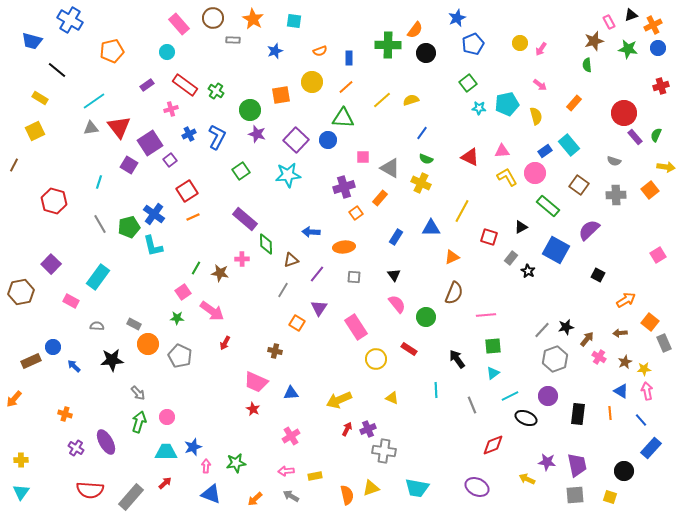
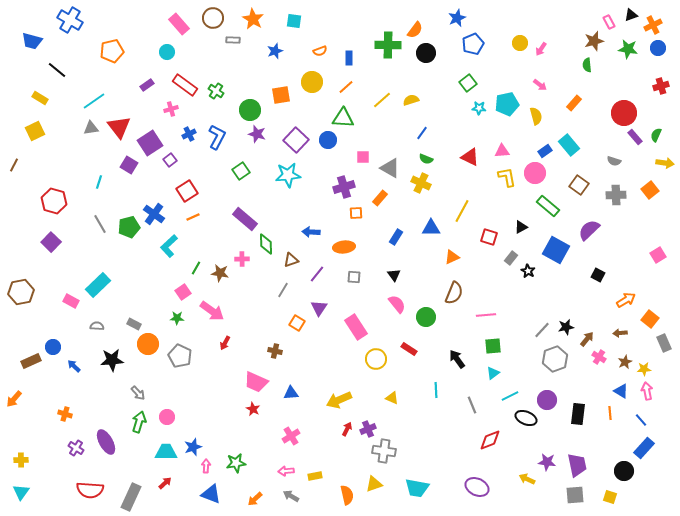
yellow arrow at (666, 167): moved 1 px left, 4 px up
yellow L-shape at (507, 177): rotated 20 degrees clockwise
orange square at (356, 213): rotated 32 degrees clockwise
cyan L-shape at (153, 246): moved 16 px right; rotated 60 degrees clockwise
purple square at (51, 264): moved 22 px up
cyan rectangle at (98, 277): moved 8 px down; rotated 10 degrees clockwise
orange square at (650, 322): moved 3 px up
purple circle at (548, 396): moved 1 px left, 4 px down
red diamond at (493, 445): moved 3 px left, 5 px up
blue rectangle at (651, 448): moved 7 px left
yellow triangle at (371, 488): moved 3 px right, 4 px up
gray rectangle at (131, 497): rotated 16 degrees counterclockwise
